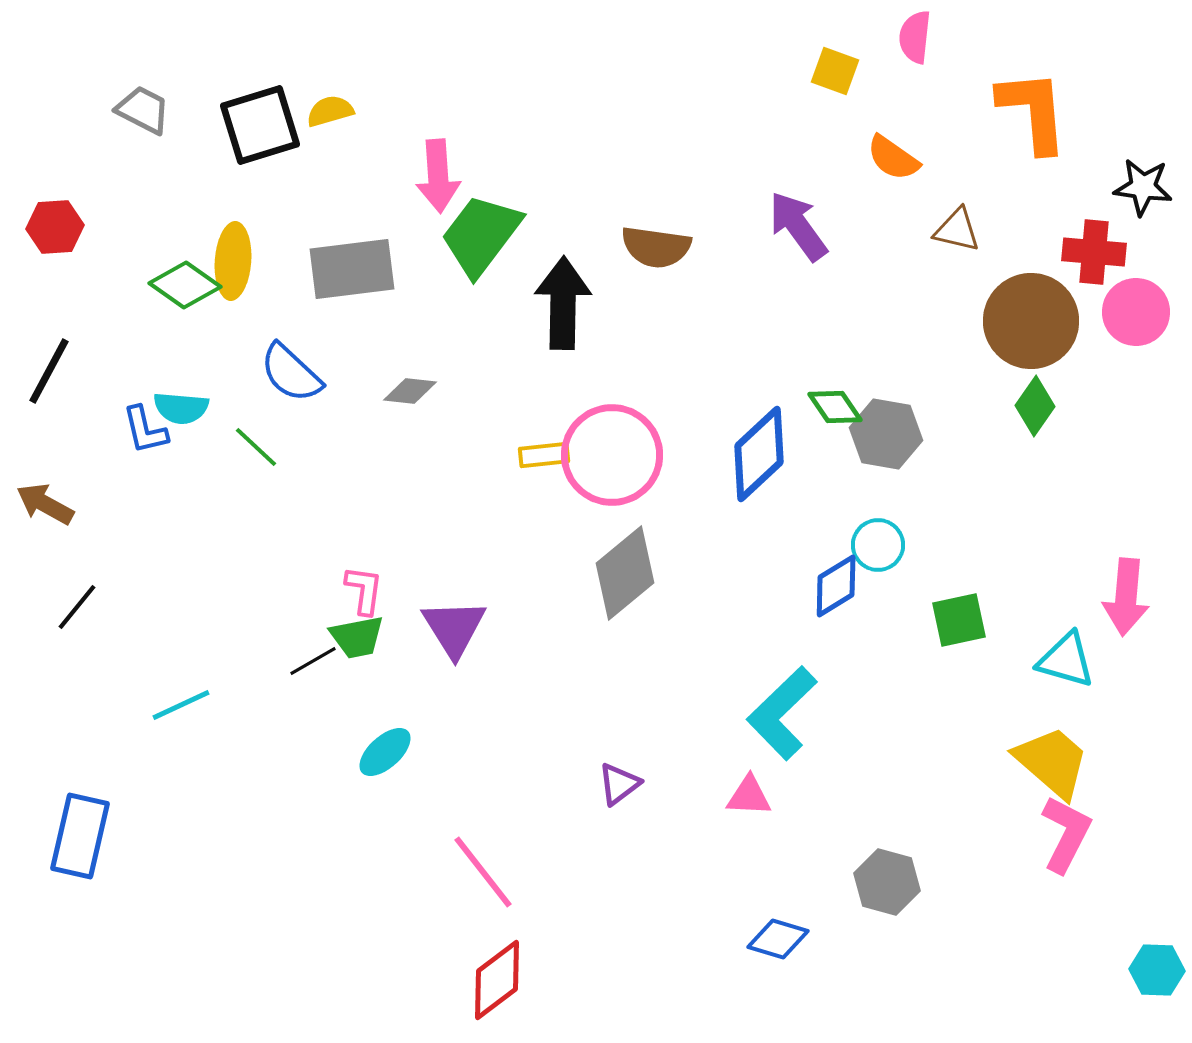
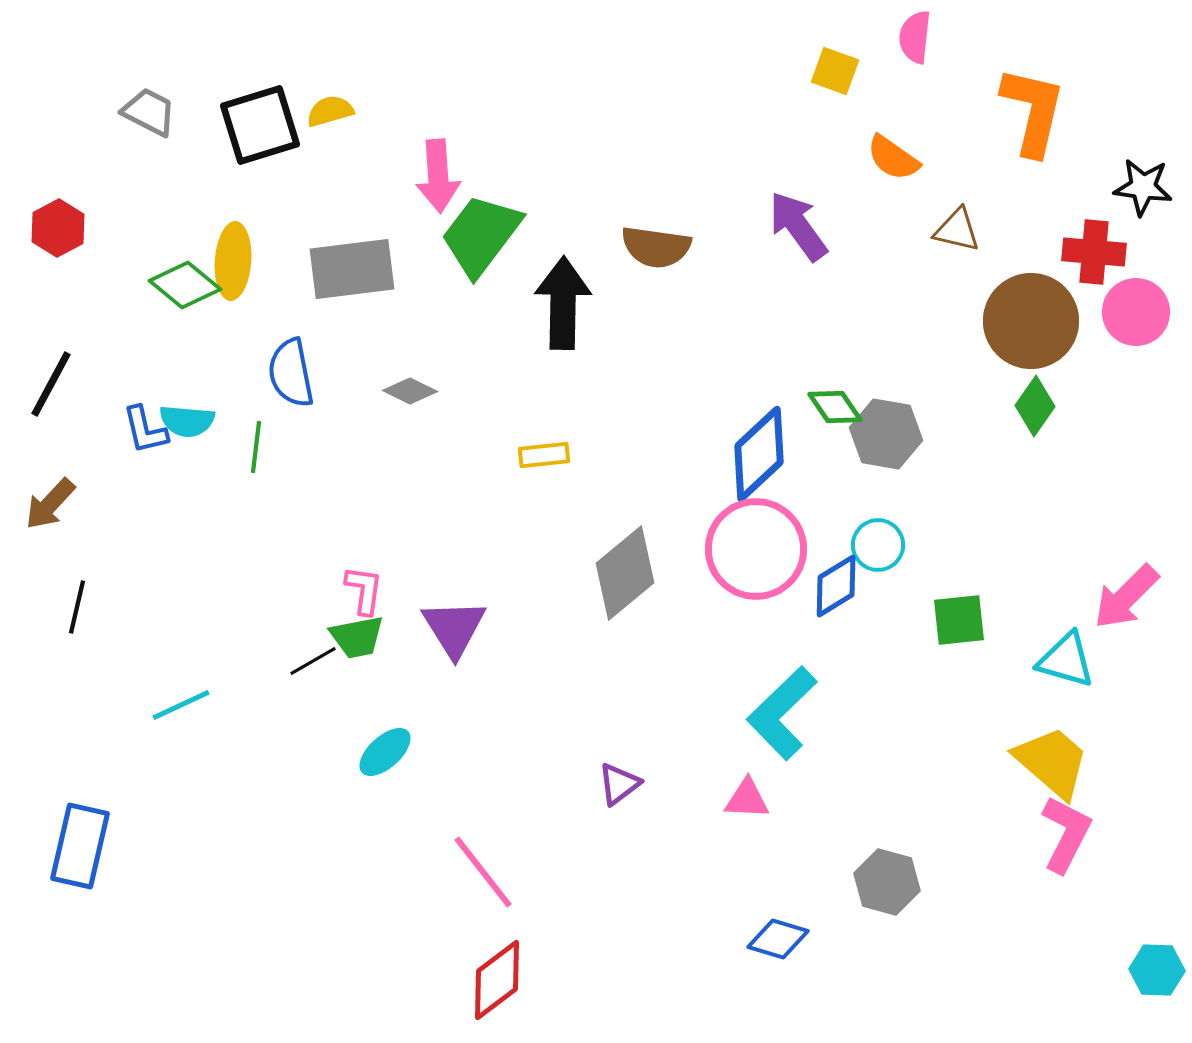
gray trapezoid at (143, 110): moved 6 px right, 2 px down
orange L-shape at (1033, 111): rotated 18 degrees clockwise
red hexagon at (55, 227): moved 3 px right, 1 px down; rotated 24 degrees counterclockwise
green diamond at (185, 285): rotated 4 degrees clockwise
black line at (49, 371): moved 2 px right, 13 px down
blue semicircle at (291, 373): rotated 36 degrees clockwise
gray diamond at (410, 391): rotated 20 degrees clockwise
cyan semicircle at (181, 408): moved 6 px right, 13 px down
green line at (256, 447): rotated 54 degrees clockwise
pink circle at (612, 455): moved 144 px right, 94 px down
brown arrow at (45, 504): moved 5 px right; rotated 76 degrees counterclockwise
pink arrow at (1126, 597): rotated 40 degrees clockwise
black line at (77, 607): rotated 26 degrees counterclockwise
green square at (959, 620): rotated 6 degrees clockwise
pink triangle at (749, 796): moved 2 px left, 3 px down
blue rectangle at (80, 836): moved 10 px down
